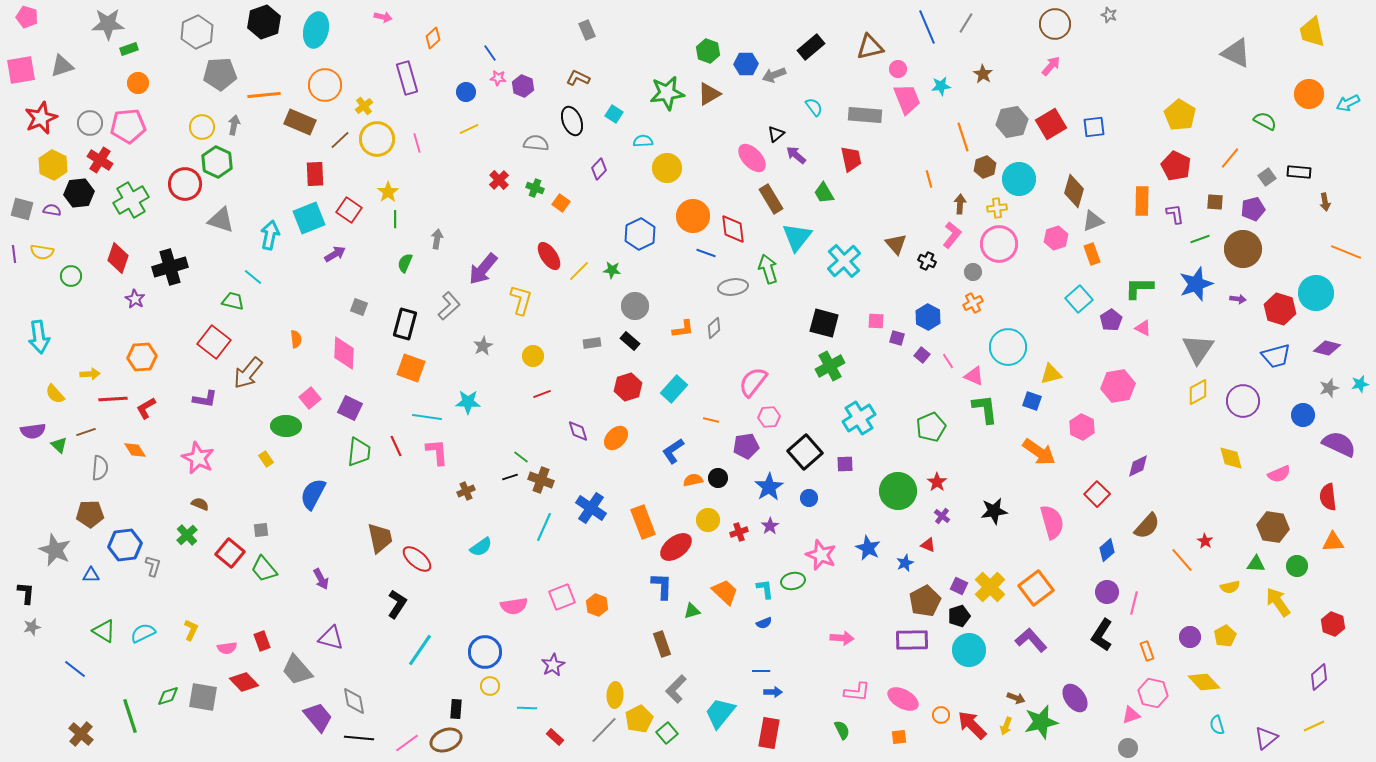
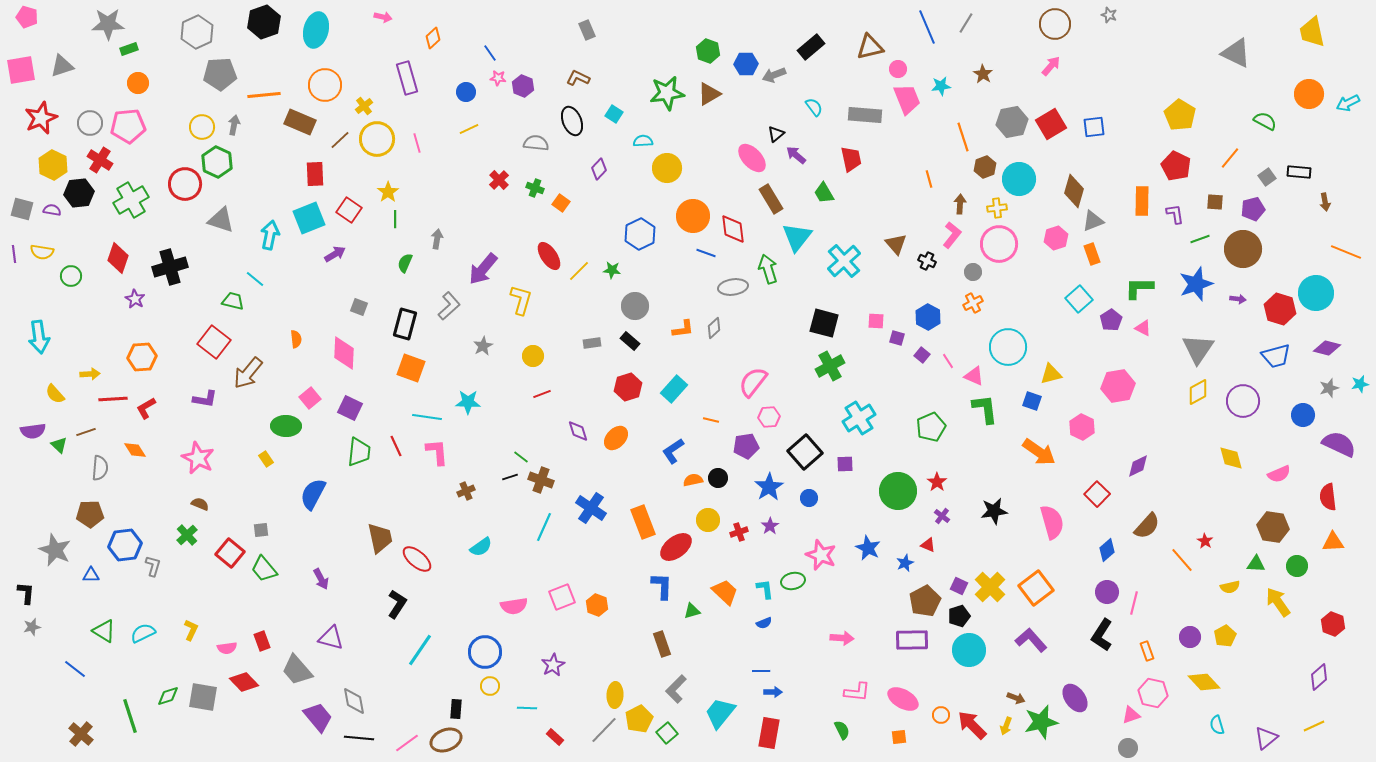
cyan line at (253, 277): moved 2 px right, 2 px down
